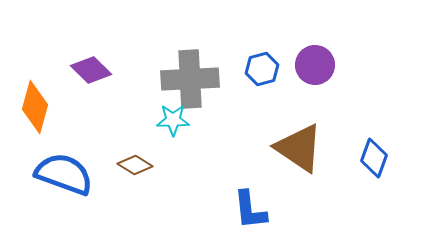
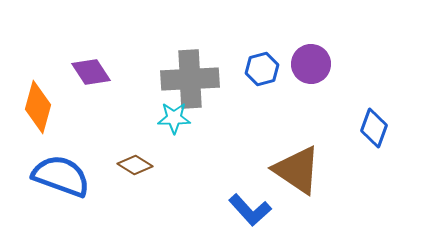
purple circle: moved 4 px left, 1 px up
purple diamond: moved 2 px down; rotated 12 degrees clockwise
orange diamond: moved 3 px right
cyan star: moved 1 px right, 2 px up
brown triangle: moved 2 px left, 22 px down
blue diamond: moved 30 px up
blue semicircle: moved 3 px left, 2 px down
blue L-shape: rotated 36 degrees counterclockwise
